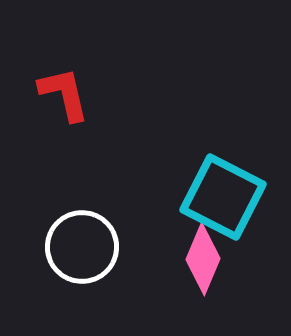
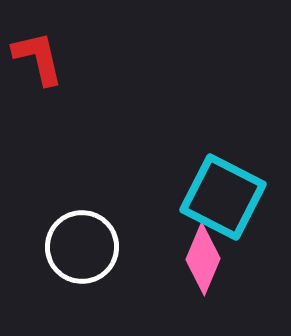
red L-shape: moved 26 px left, 36 px up
